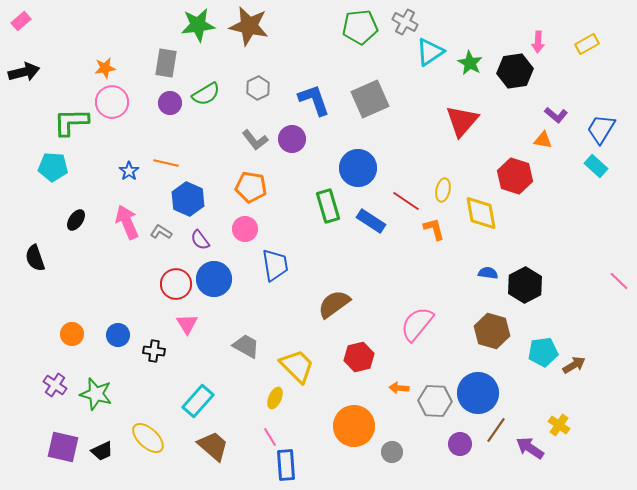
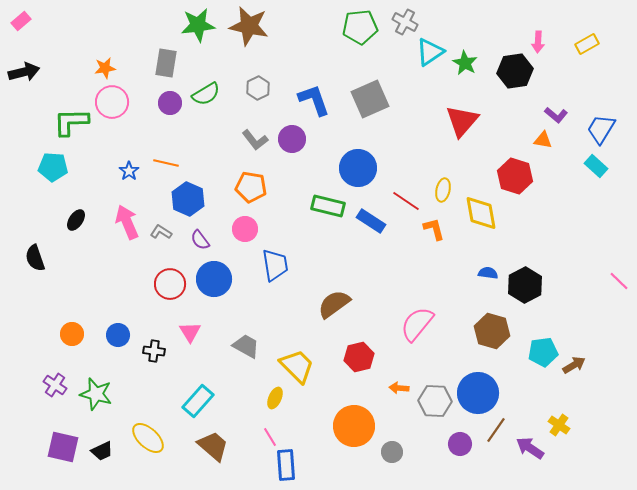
green star at (470, 63): moved 5 px left
green rectangle at (328, 206): rotated 60 degrees counterclockwise
red circle at (176, 284): moved 6 px left
pink triangle at (187, 324): moved 3 px right, 8 px down
